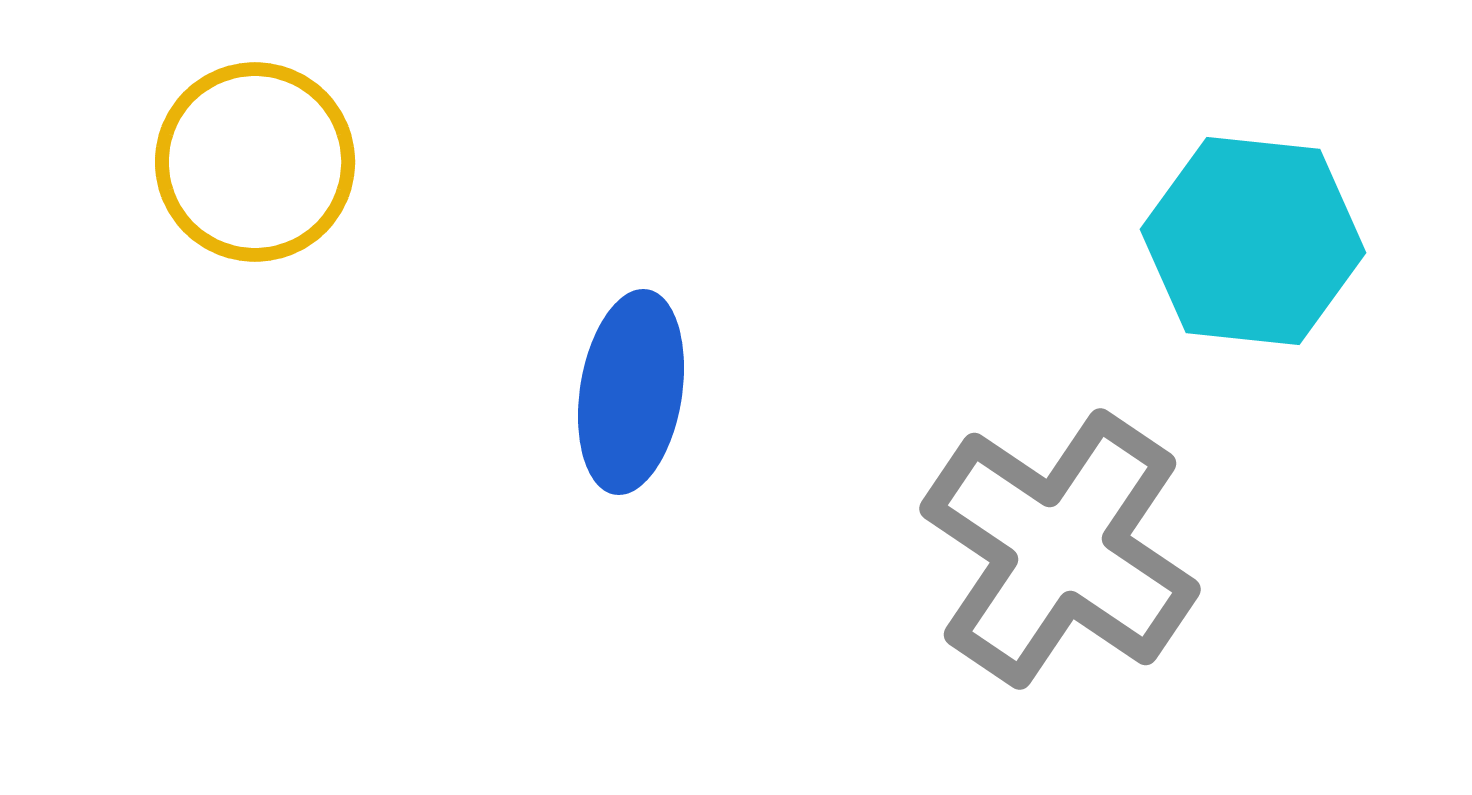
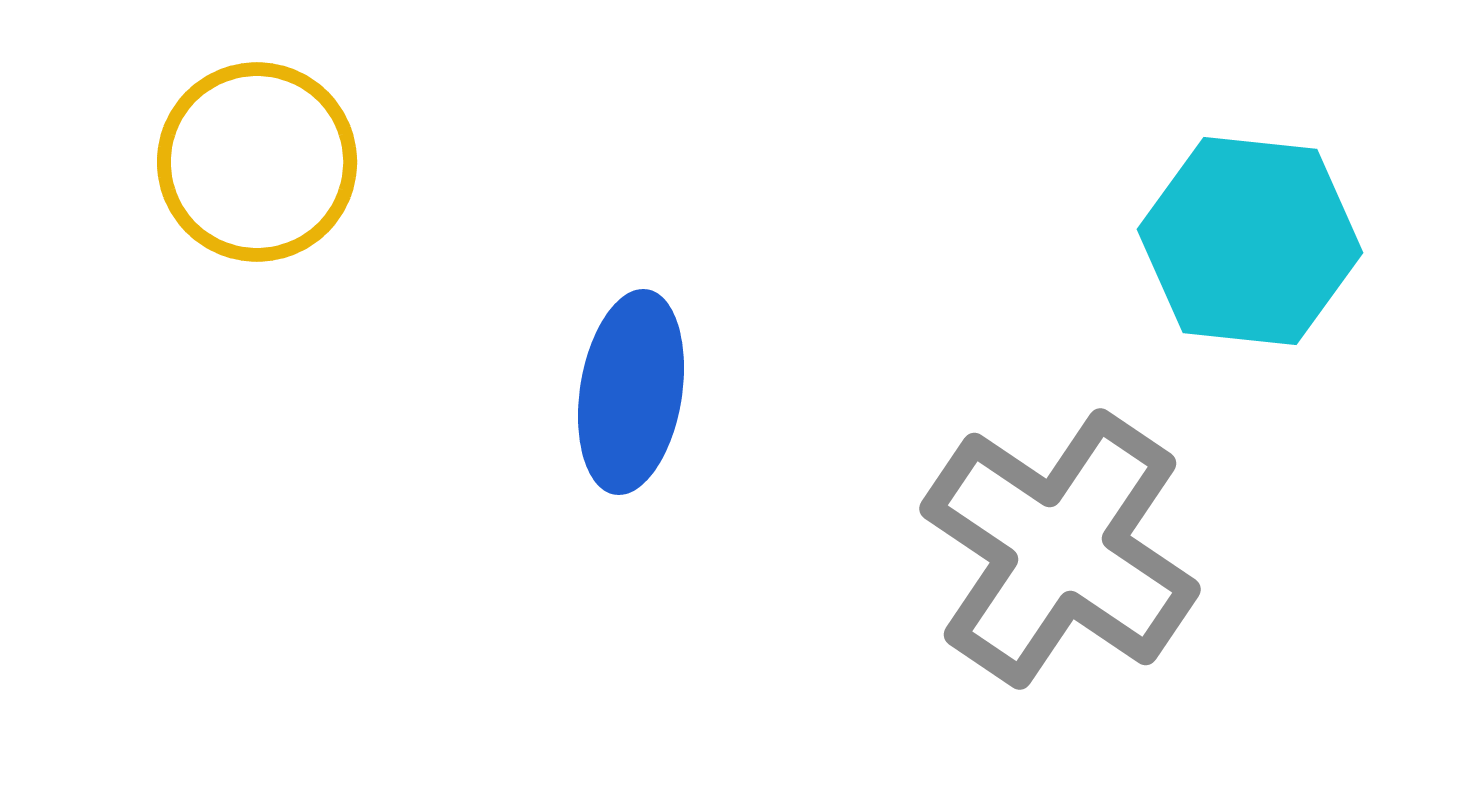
yellow circle: moved 2 px right
cyan hexagon: moved 3 px left
